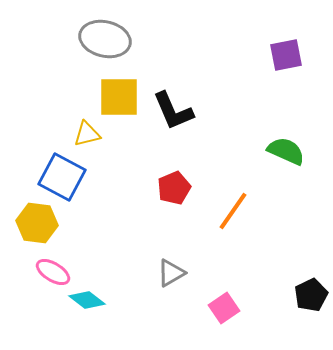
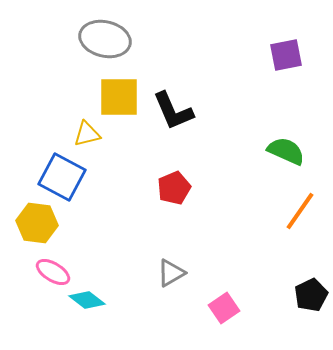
orange line: moved 67 px right
